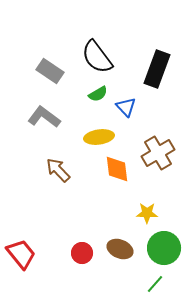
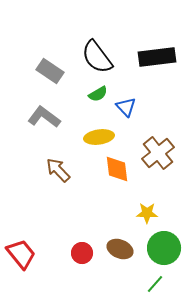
black rectangle: moved 12 px up; rotated 63 degrees clockwise
brown cross: rotated 8 degrees counterclockwise
